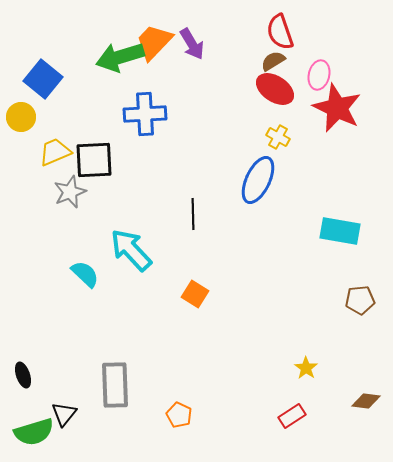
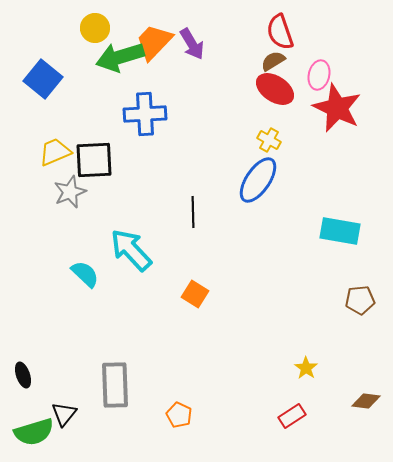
yellow circle: moved 74 px right, 89 px up
yellow cross: moved 9 px left, 3 px down
blue ellipse: rotated 9 degrees clockwise
black line: moved 2 px up
